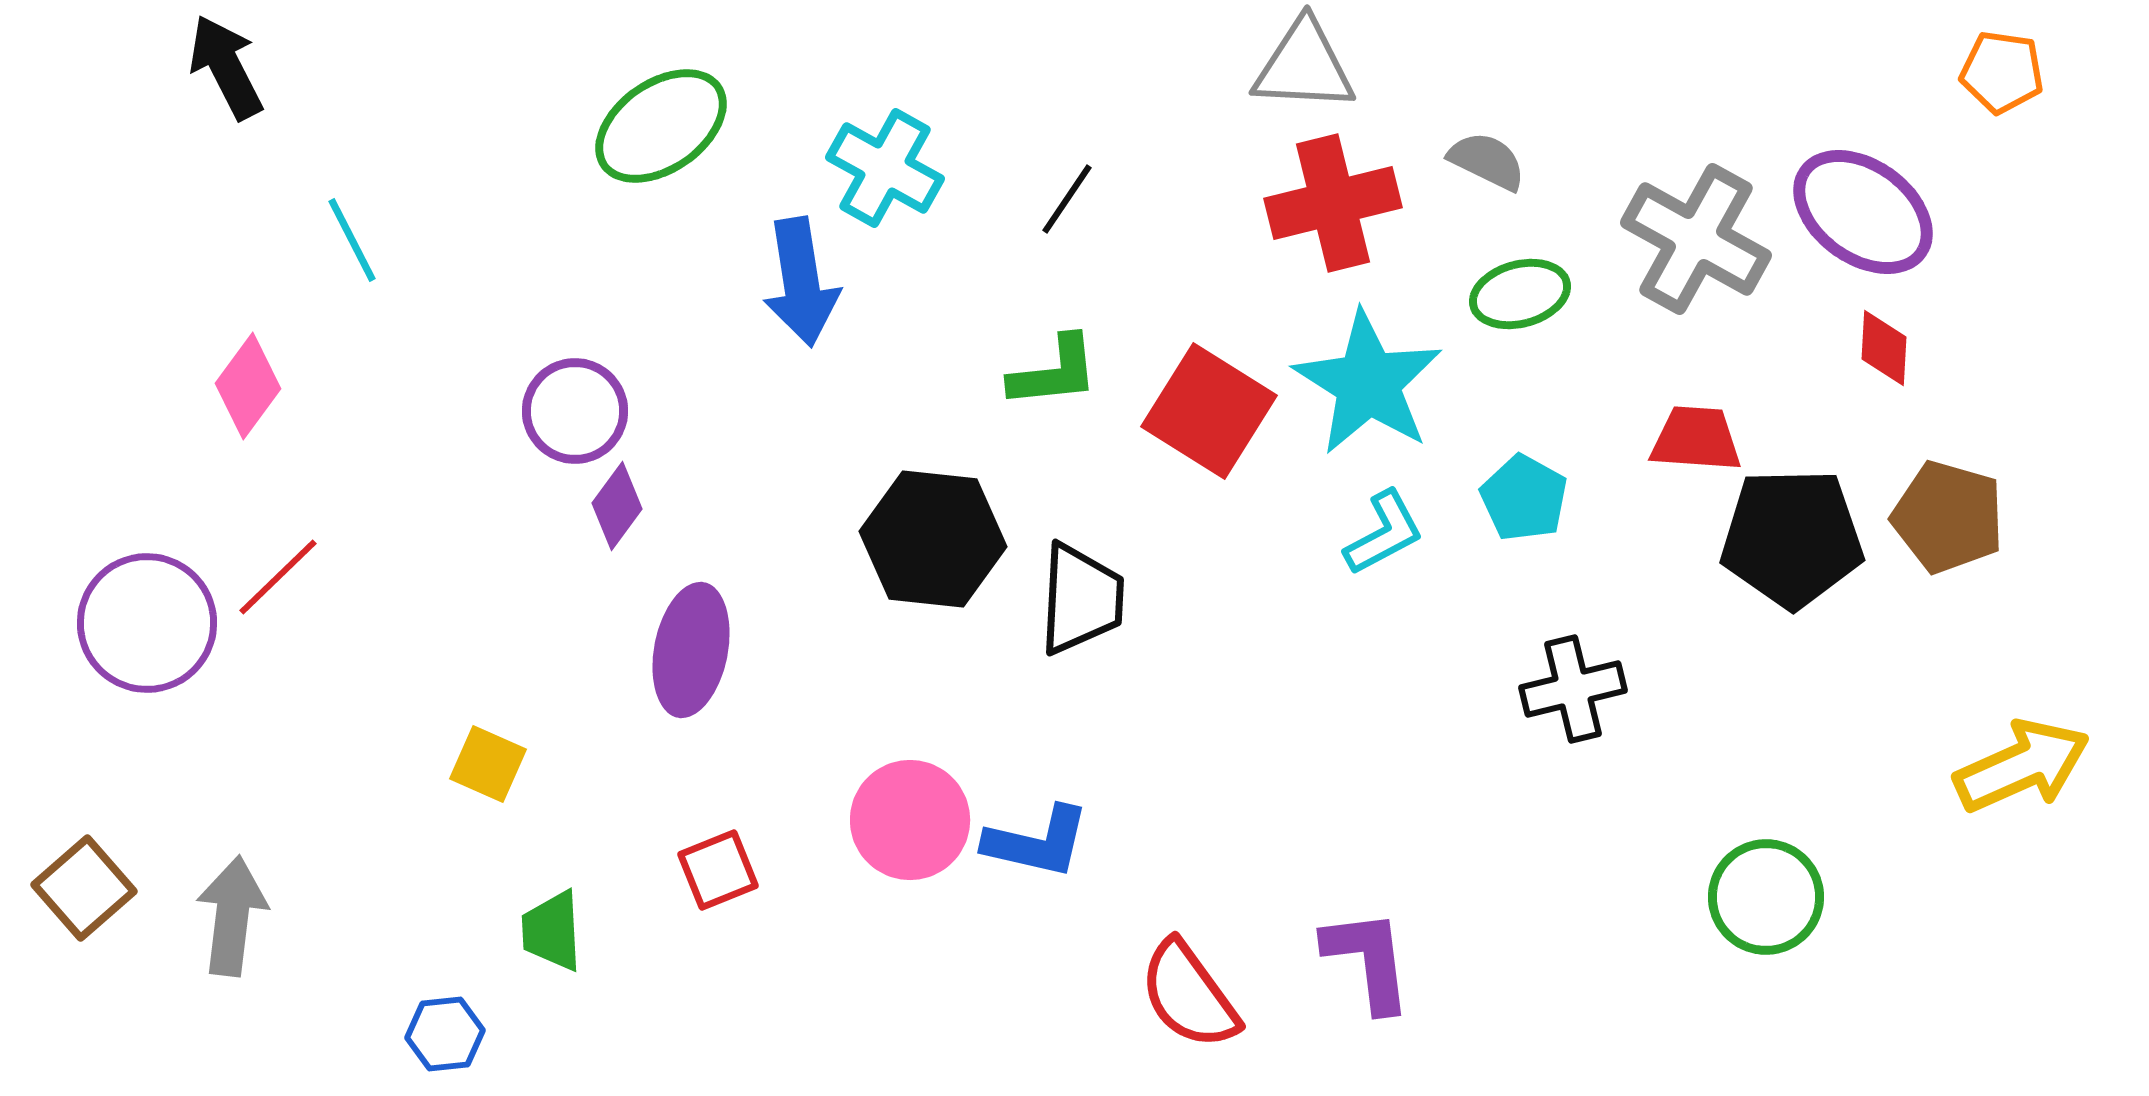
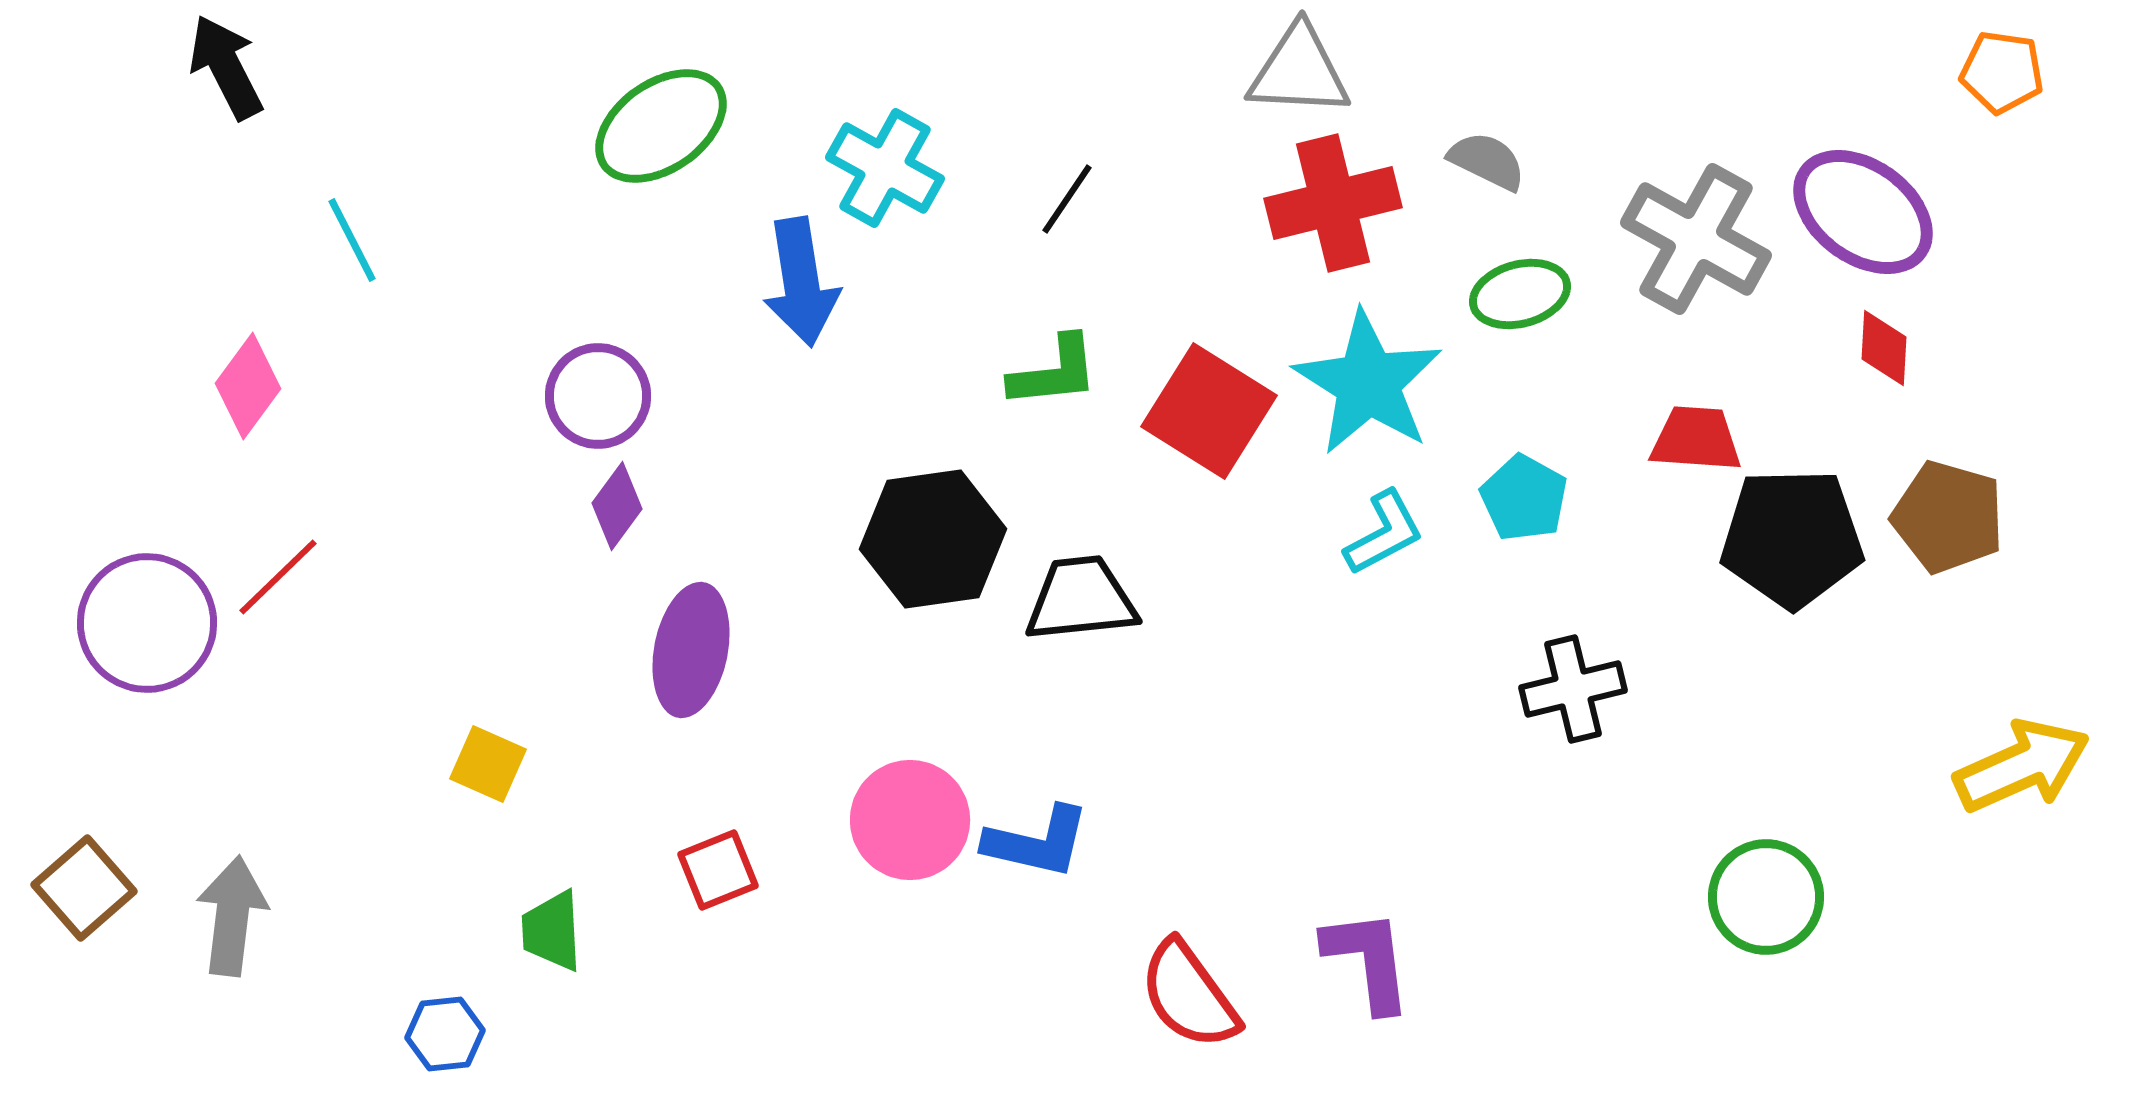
gray triangle at (1304, 66): moved 5 px left, 5 px down
purple circle at (575, 411): moved 23 px right, 15 px up
black hexagon at (933, 539): rotated 14 degrees counterclockwise
black trapezoid at (1081, 599): rotated 99 degrees counterclockwise
